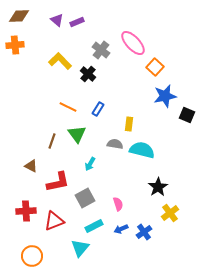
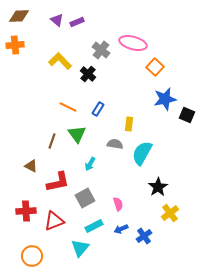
pink ellipse: rotated 32 degrees counterclockwise
blue star: moved 3 px down
cyan semicircle: moved 3 px down; rotated 75 degrees counterclockwise
blue cross: moved 4 px down
